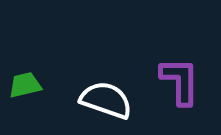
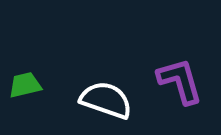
purple L-shape: rotated 16 degrees counterclockwise
